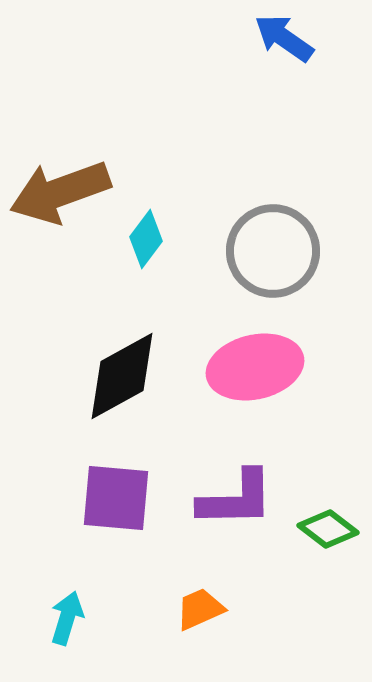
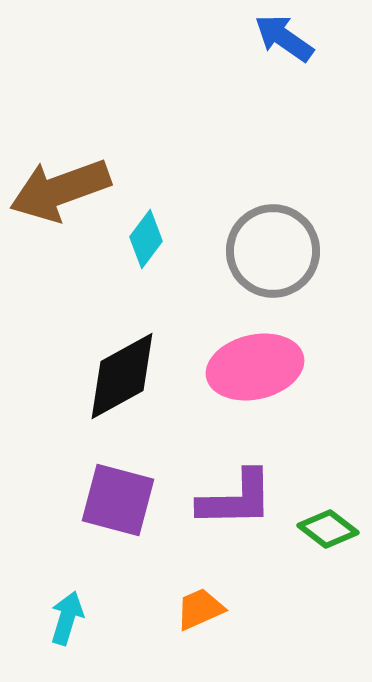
brown arrow: moved 2 px up
purple square: moved 2 px right, 2 px down; rotated 10 degrees clockwise
